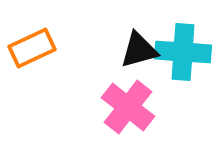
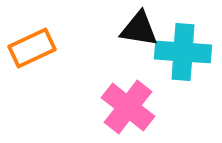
black triangle: moved 21 px up; rotated 24 degrees clockwise
